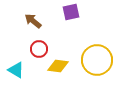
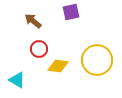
cyan triangle: moved 1 px right, 10 px down
